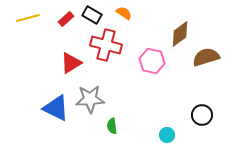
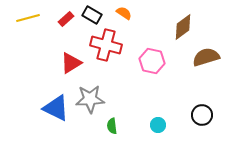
brown diamond: moved 3 px right, 7 px up
cyan circle: moved 9 px left, 10 px up
